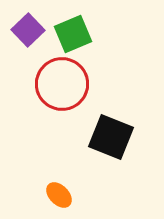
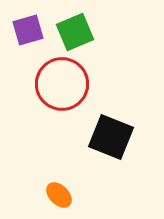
purple square: rotated 28 degrees clockwise
green square: moved 2 px right, 2 px up
